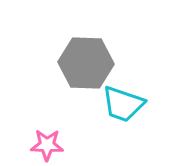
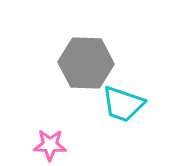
pink star: moved 3 px right
